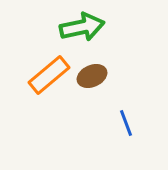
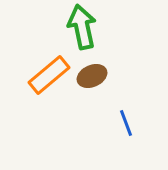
green arrow: rotated 90 degrees counterclockwise
